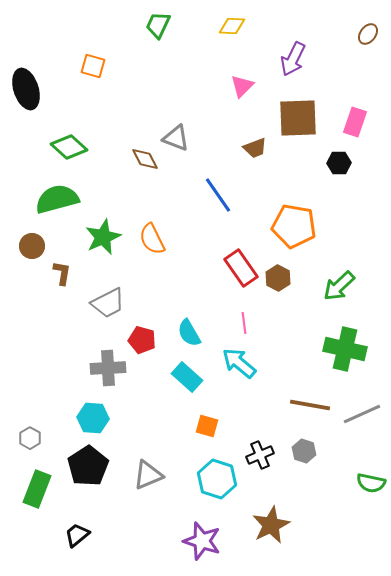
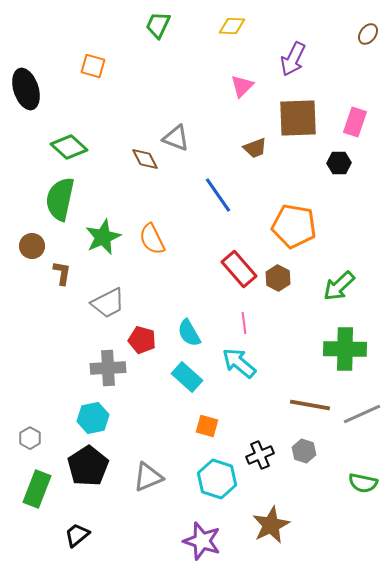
green semicircle at (57, 199): moved 3 px right; rotated 63 degrees counterclockwise
red rectangle at (241, 268): moved 2 px left, 1 px down; rotated 6 degrees counterclockwise
green cross at (345, 349): rotated 12 degrees counterclockwise
cyan hexagon at (93, 418): rotated 16 degrees counterclockwise
gray triangle at (148, 475): moved 2 px down
green semicircle at (371, 483): moved 8 px left
